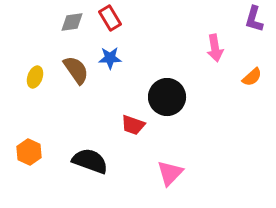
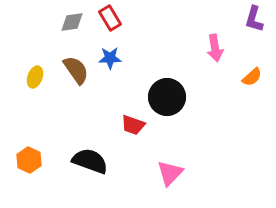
orange hexagon: moved 8 px down
